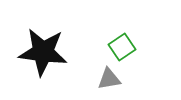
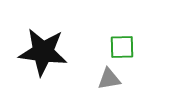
green square: rotated 32 degrees clockwise
